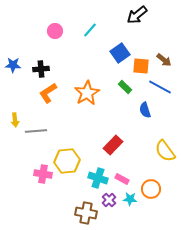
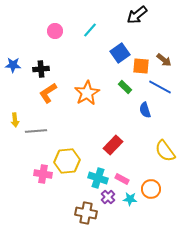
purple cross: moved 1 px left, 3 px up
